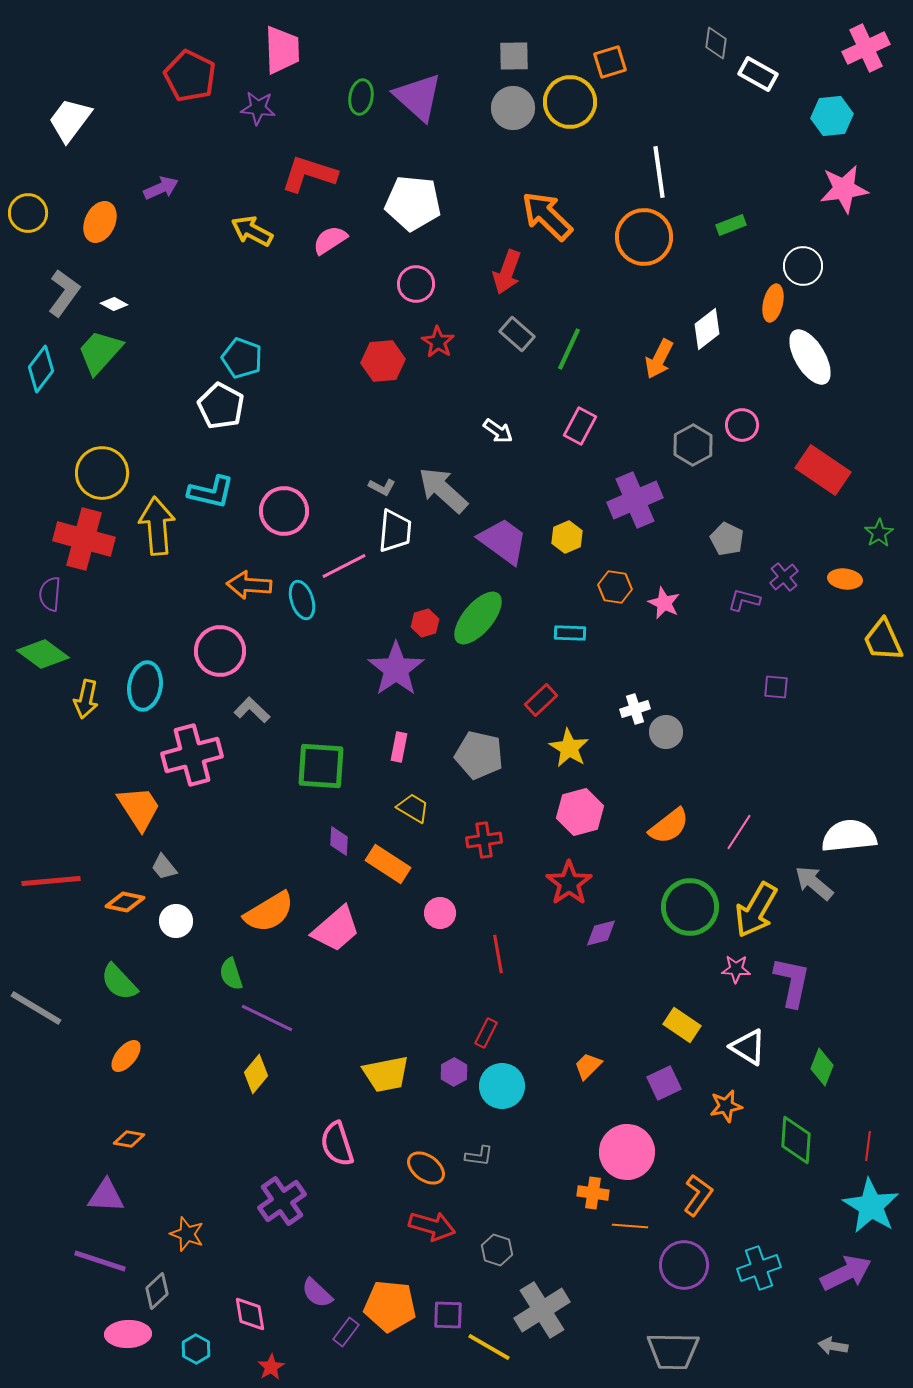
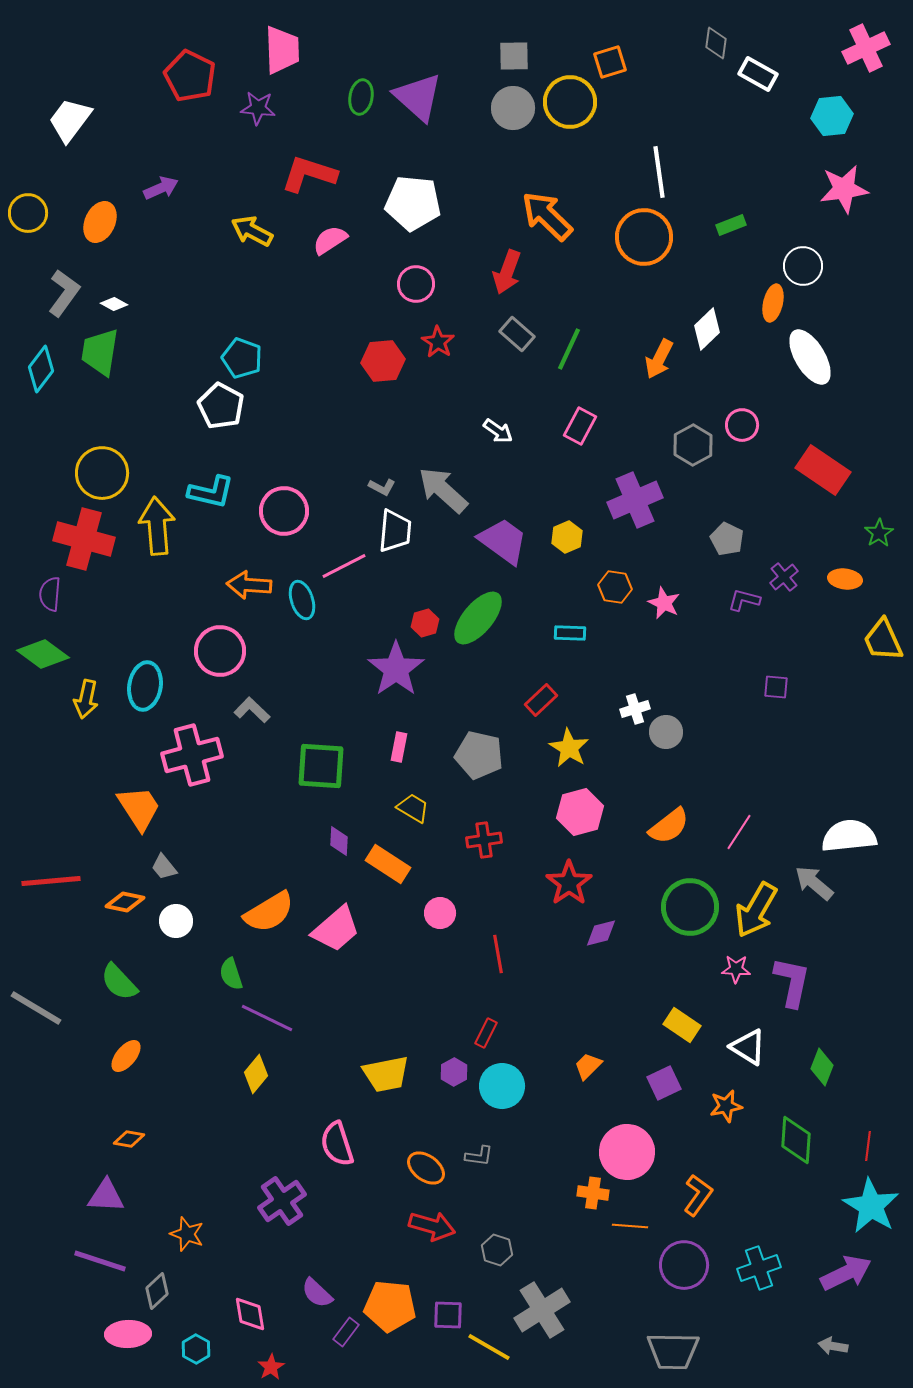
white diamond at (707, 329): rotated 6 degrees counterclockwise
green trapezoid at (100, 352): rotated 33 degrees counterclockwise
